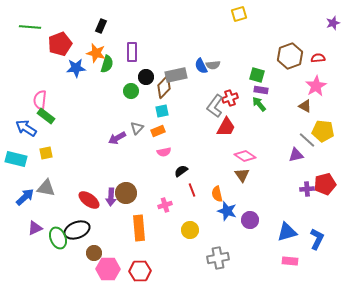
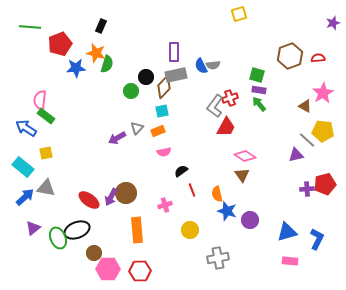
purple rectangle at (132, 52): moved 42 px right
pink star at (316, 86): moved 7 px right, 7 px down
purple rectangle at (261, 90): moved 2 px left
cyan rectangle at (16, 159): moved 7 px right, 8 px down; rotated 25 degrees clockwise
purple arrow at (111, 197): rotated 24 degrees clockwise
purple triangle at (35, 228): moved 2 px left; rotated 14 degrees counterclockwise
orange rectangle at (139, 228): moved 2 px left, 2 px down
